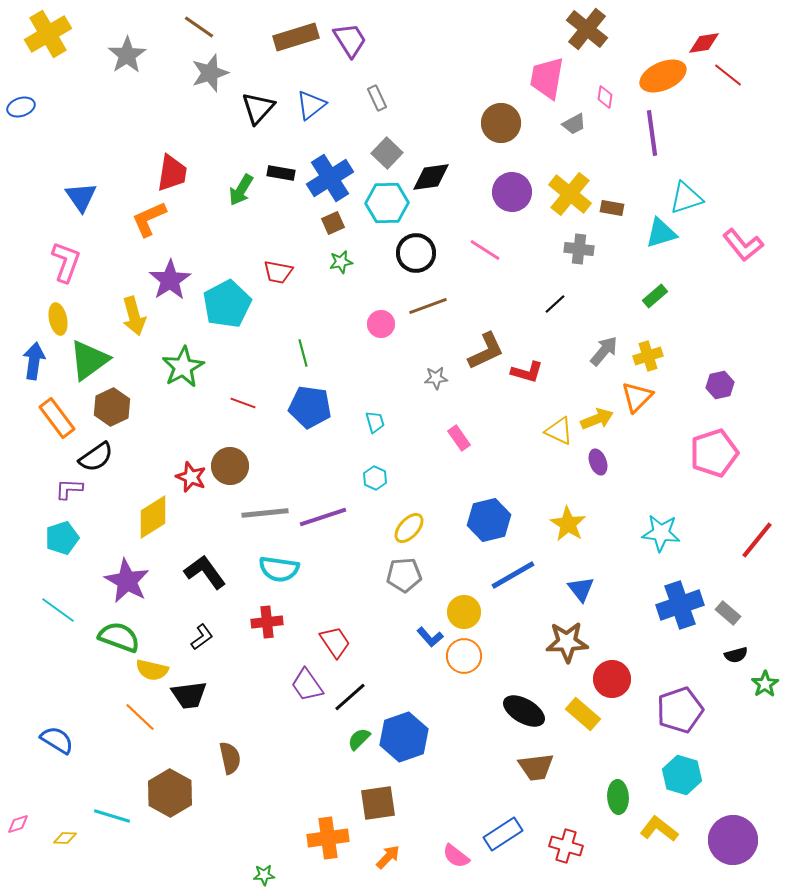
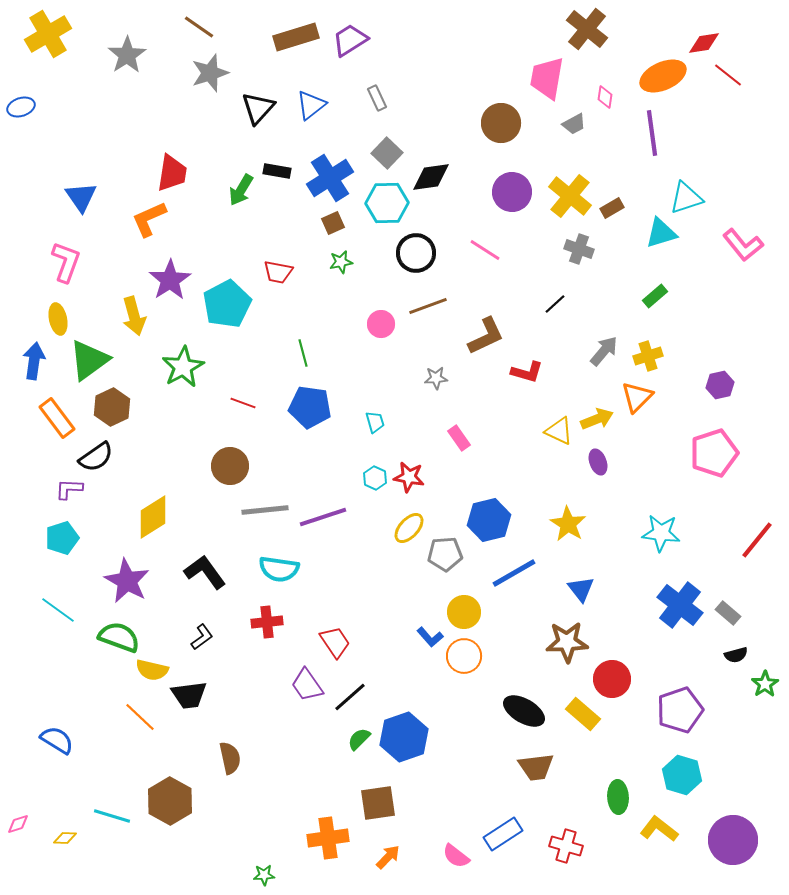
purple trapezoid at (350, 40): rotated 90 degrees counterclockwise
black rectangle at (281, 173): moved 4 px left, 2 px up
yellow cross at (570, 194): moved 2 px down
brown rectangle at (612, 208): rotated 40 degrees counterclockwise
gray cross at (579, 249): rotated 12 degrees clockwise
brown L-shape at (486, 351): moved 15 px up
red star at (191, 477): moved 218 px right; rotated 12 degrees counterclockwise
gray line at (265, 513): moved 3 px up
gray pentagon at (404, 575): moved 41 px right, 21 px up
blue line at (513, 575): moved 1 px right, 2 px up
blue cross at (680, 605): rotated 33 degrees counterclockwise
brown hexagon at (170, 793): moved 8 px down
